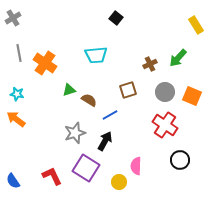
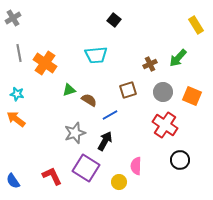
black square: moved 2 px left, 2 px down
gray circle: moved 2 px left
